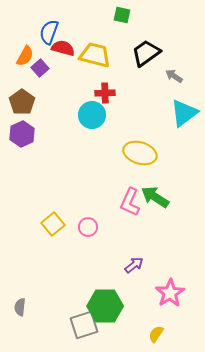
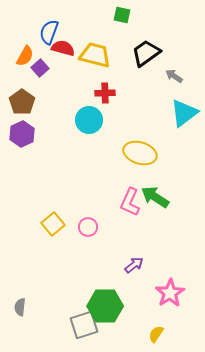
cyan circle: moved 3 px left, 5 px down
